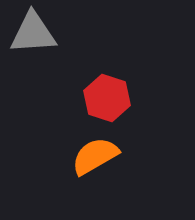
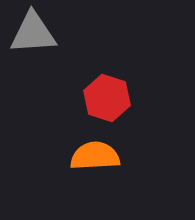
orange semicircle: rotated 27 degrees clockwise
